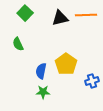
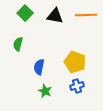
black triangle: moved 5 px left, 2 px up; rotated 24 degrees clockwise
green semicircle: rotated 40 degrees clockwise
yellow pentagon: moved 9 px right, 2 px up; rotated 15 degrees counterclockwise
blue semicircle: moved 2 px left, 4 px up
blue cross: moved 15 px left, 5 px down
green star: moved 2 px right, 1 px up; rotated 24 degrees clockwise
